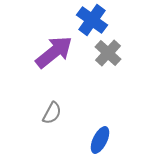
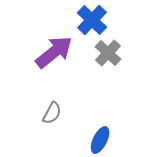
blue cross: rotated 8 degrees clockwise
